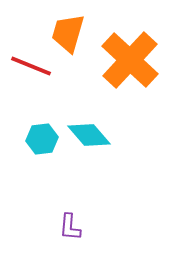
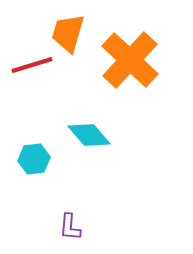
red line: moved 1 px right, 1 px up; rotated 39 degrees counterclockwise
cyan hexagon: moved 8 px left, 20 px down
